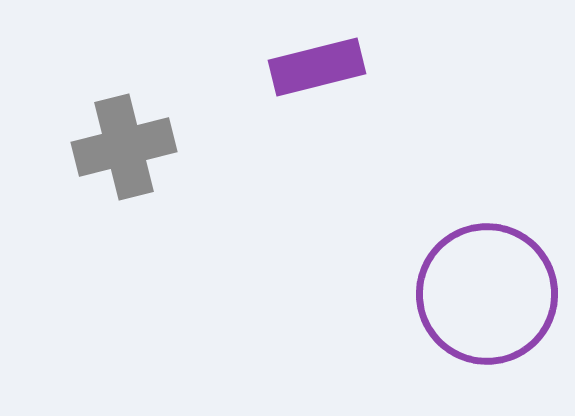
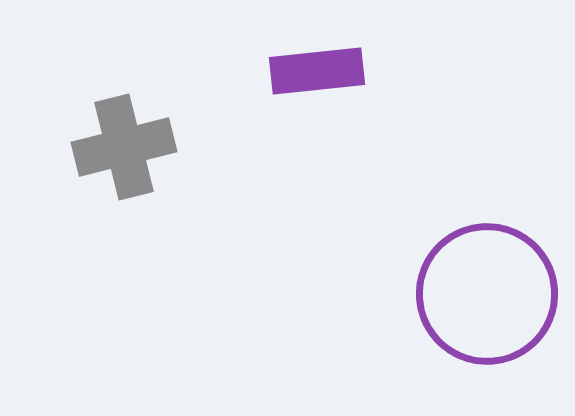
purple rectangle: moved 4 px down; rotated 8 degrees clockwise
